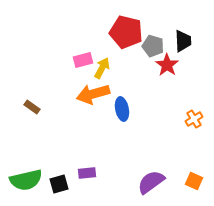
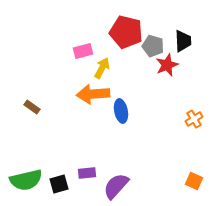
pink rectangle: moved 9 px up
red star: rotated 15 degrees clockwise
orange arrow: rotated 12 degrees clockwise
blue ellipse: moved 1 px left, 2 px down
purple semicircle: moved 35 px left, 4 px down; rotated 12 degrees counterclockwise
